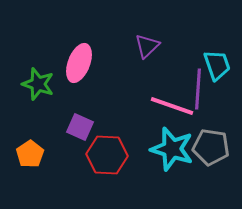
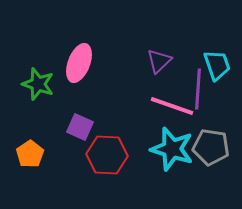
purple triangle: moved 12 px right, 15 px down
